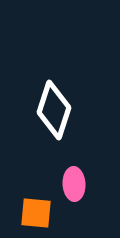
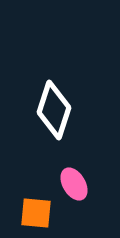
pink ellipse: rotated 28 degrees counterclockwise
